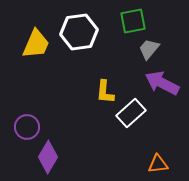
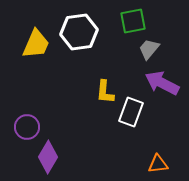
white rectangle: moved 1 px up; rotated 28 degrees counterclockwise
